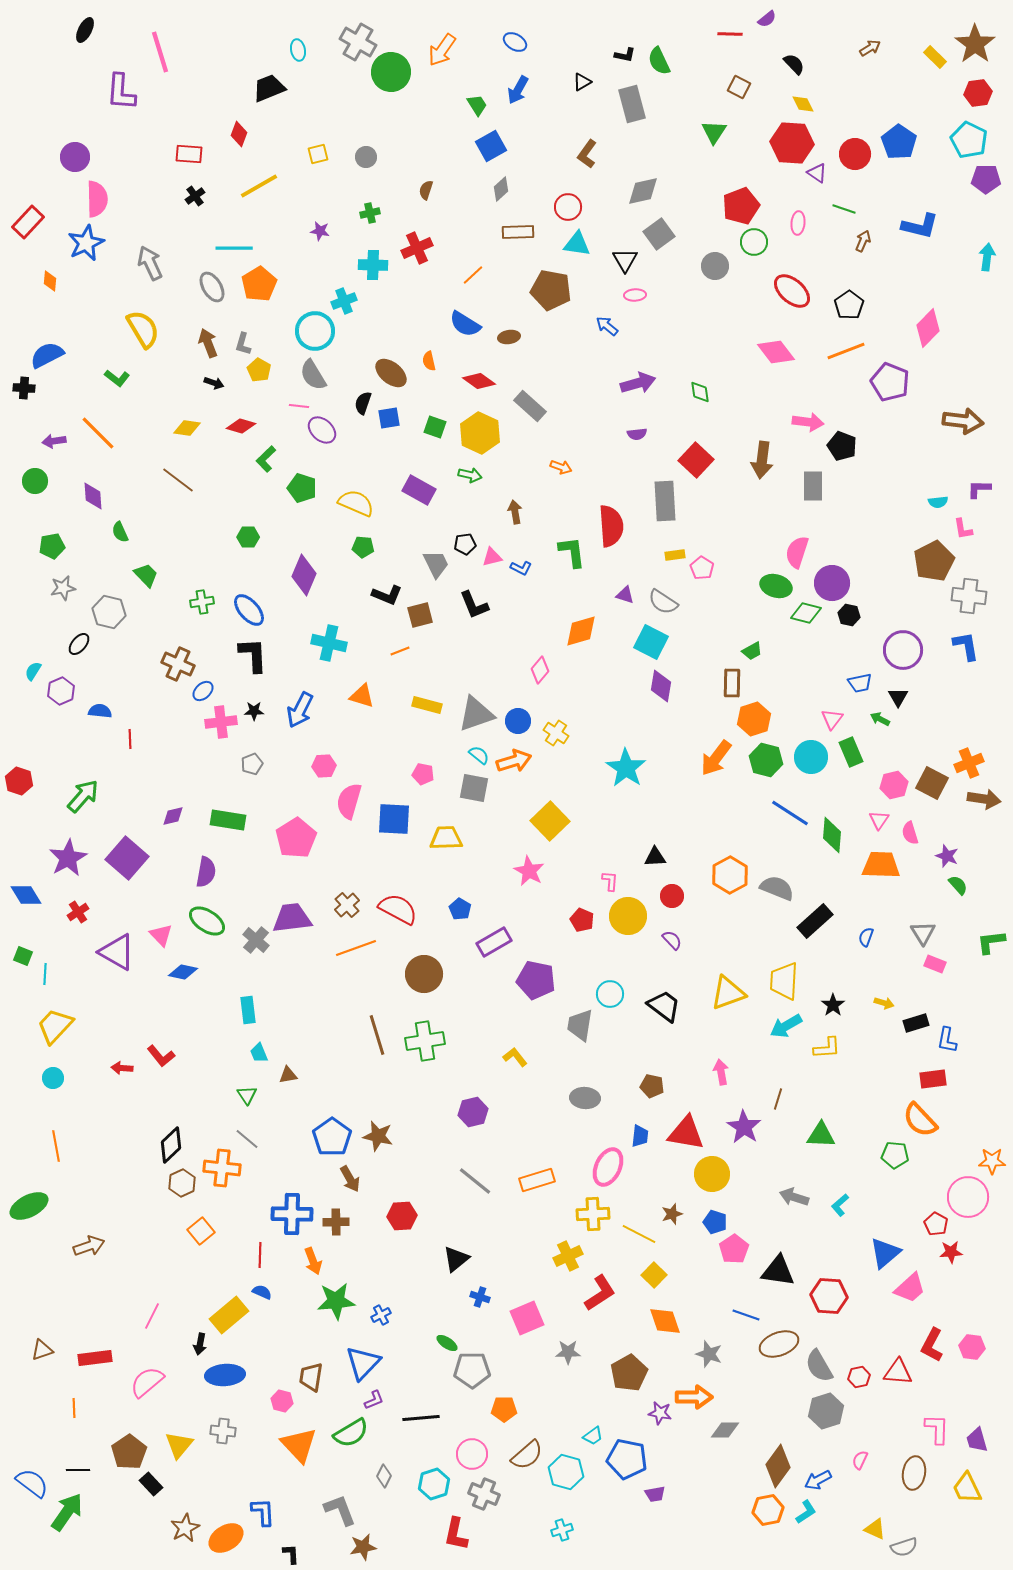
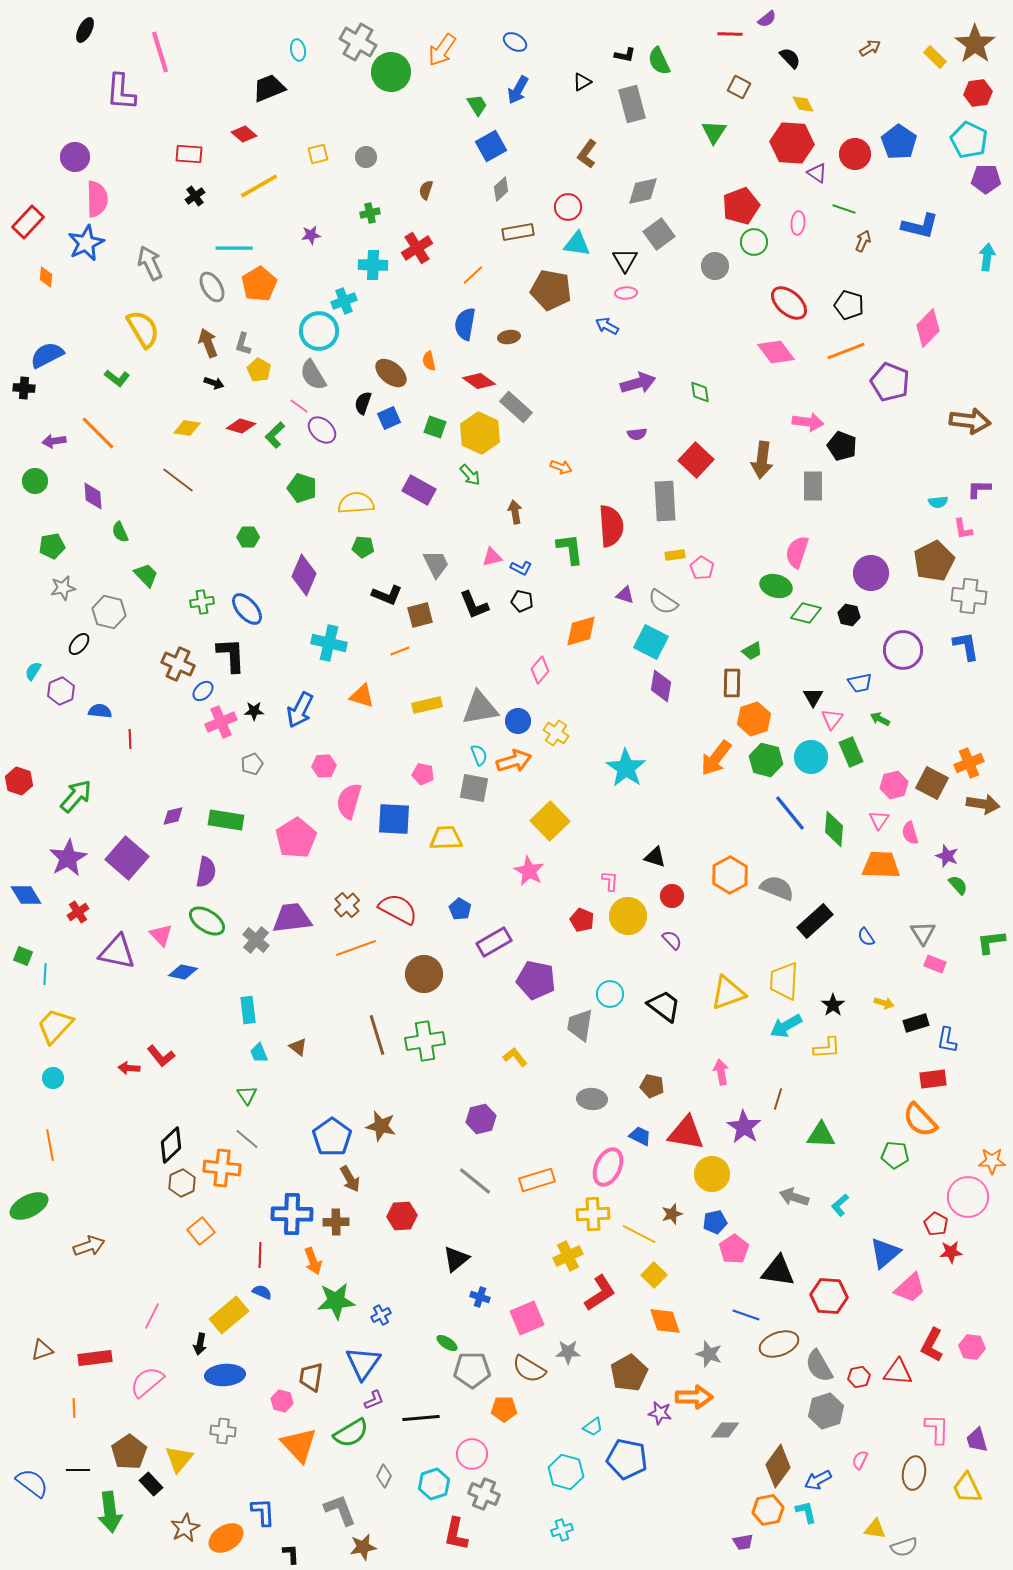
black semicircle at (794, 64): moved 4 px left, 6 px up
red diamond at (239, 134): moved 5 px right; rotated 70 degrees counterclockwise
purple star at (320, 231): moved 9 px left, 4 px down; rotated 18 degrees counterclockwise
brown rectangle at (518, 232): rotated 8 degrees counterclockwise
red cross at (417, 248): rotated 8 degrees counterclockwise
orange diamond at (50, 281): moved 4 px left, 4 px up
red ellipse at (792, 291): moved 3 px left, 12 px down
pink ellipse at (635, 295): moved 9 px left, 2 px up
black pentagon at (849, 305): rotated 20 degrees counterclockwise
blue semicircle at (465, 324): rotated 68 degrees clockwise
blue arrow at (607, 326): rotated 10 degrees counterclockwise
cyan circle at (315, 331): moved 4 px right
pink line at (299, 406): rotated 30 degrees clockwise
gray rectangle at (530, 406): moved 14 px left, 1 px down
blue square at (389, 418): rotated 15 degrees counterclockwise
brown arrow at (963, 421): moved 7 px right
green L-shape at (266, 459): moved 9 px right, 24 px up
green arrow at (470, 475): rotated 35 degrees clockwise
yellow semicircle at (356, 503): rotated 27 degrees counterclockwise
black pentagon at (465, 544): moved 57 px right, 57 px down; rotated 20 degrees clockwise
green L-shape at (572, 552): moved 2 px left, 3 px up
purple circle at (832, 583): moved 39 px right, 10 px up
blue ellipse at (249, 610): moved 2 px left, 1 px up
black L-shape at (253, 655): moved 22 px left
black triangle at (898, 697): moved 85 px left
yellow rectangle at (427, 705): rotated 28 degrees counterclockwise
gray triangle at (476, 714): moved 4 px right, 6 px up; rotated 9 degrees clockwise
pink cross at (221, 722): rotated 16 degrees counterclockwise
cyan semicircle at (479, 755): rotated 30 degrees clockwise
green arrow at (83, 796): moved 7 px left
brown arrow at (984, 799): moved 1 px left, 5 px down
blue line at (790, 813): rotated 18 degrees clockwise
green rectangle at (228, 820): moved 2 px left
green diamond at (832, 835): moved 2 px right, 6 px up
black triangle at (655, 857): rotated 20 degrees clockwise
blue semicircle at (866, 937): rotated 54 degrees counterclockwise
purple triangle at (117, 952): rotated 18 degrees counterclockwise
red arrow at (122, 1068): moved 7 px right
brown triangle at (288, 1075): moved 10 px right, 28 px up; rotated 48 degrees clockwise
gray ellipse at (585, 1098): moved 7 px right, 1 px down
purple hexagon at (473, 1112): moved 8 px right, 7 px down
brown star at (378, 1136): moved 3 px right, 10 px up
blue trapezoid at (640, 1136): rotated 70 degrees counterclockwise
orange line at (56, 1146): moved 6 px left, 1 px up
blue pentagon at (715, 1222): rotated 30 degrees counterclockwise
blue triangle at (363, 1363): rotated 9 degrees counterclockwise
cyan trapezoid at (593, 1436): moved 9 px up
yellow triangle at (179, 1445): moved 14 px down
brown semicircle at (527, 1455): moved 2 px right, 86 px up; rotated 72 degrees clockwise
purple trapezoid at (655, 1494): moved 88 px right, 48 px down
green arrow at (67, 1512): moved 43 px right; rotated 138 degrees clockwise
cyan L-shape at (806, 1512): rotated 70 degrees counterclockwise
yellow triangle at (875, 1529): rotated 15 degrees counterclockwise
